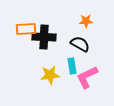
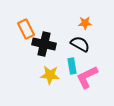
orange star: moved 1 px left, 2 px down
orange rectangle: rotated 66 degrees clockwise
black cross: moved 7 px down; rotated 10 degrees clockwise
yellow star: rotated 12 degrees clockwise
